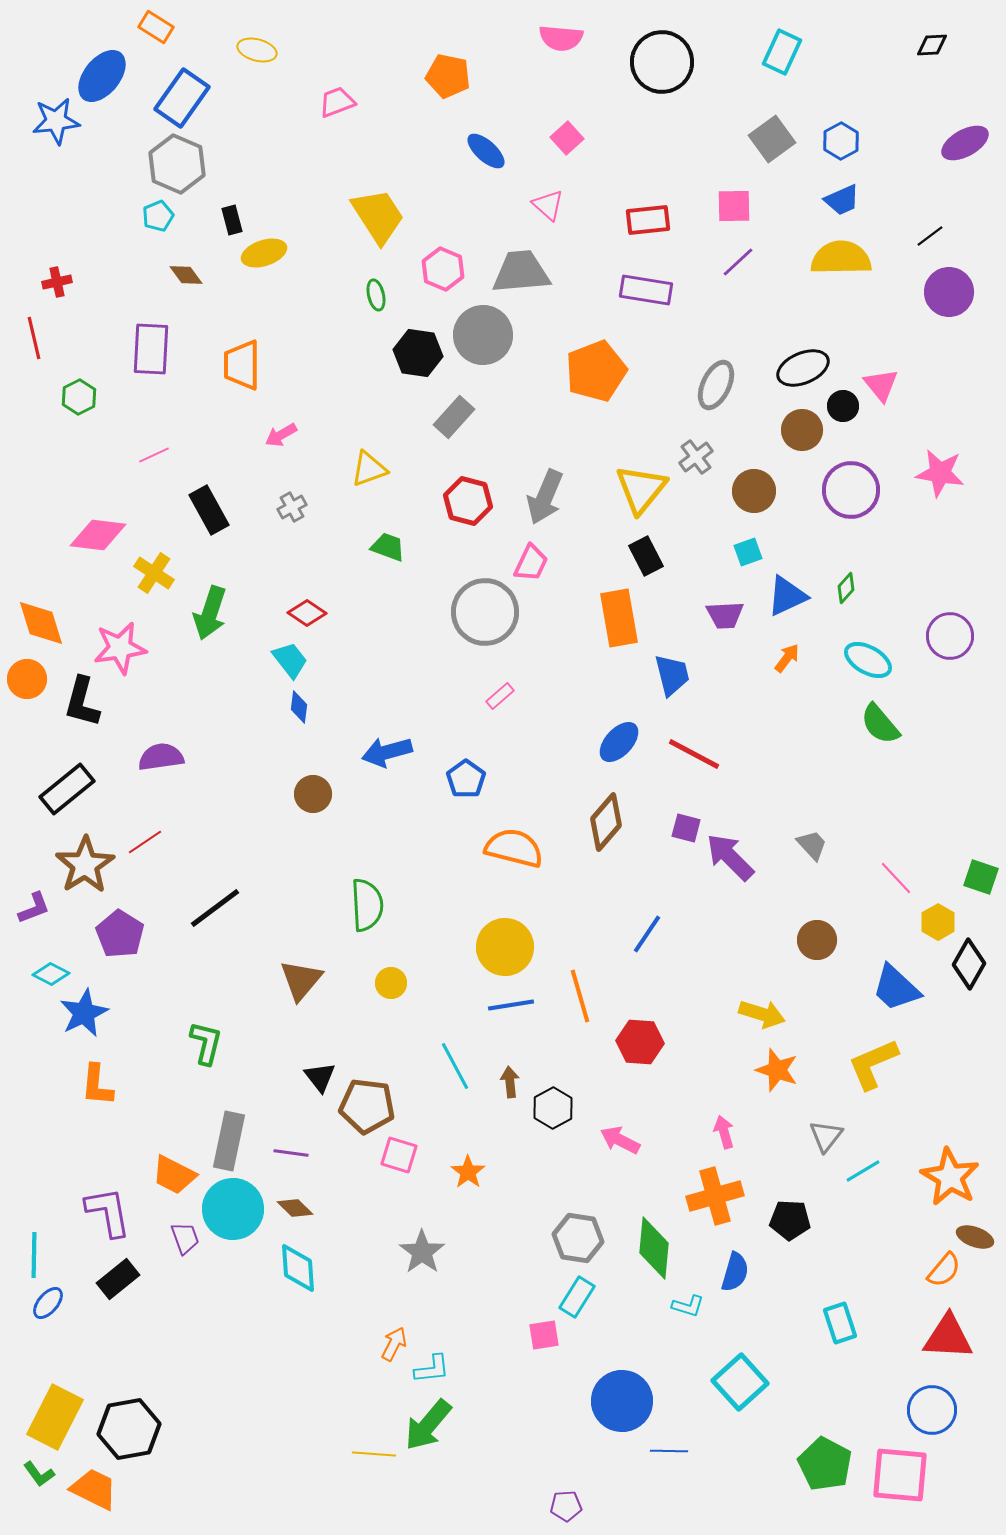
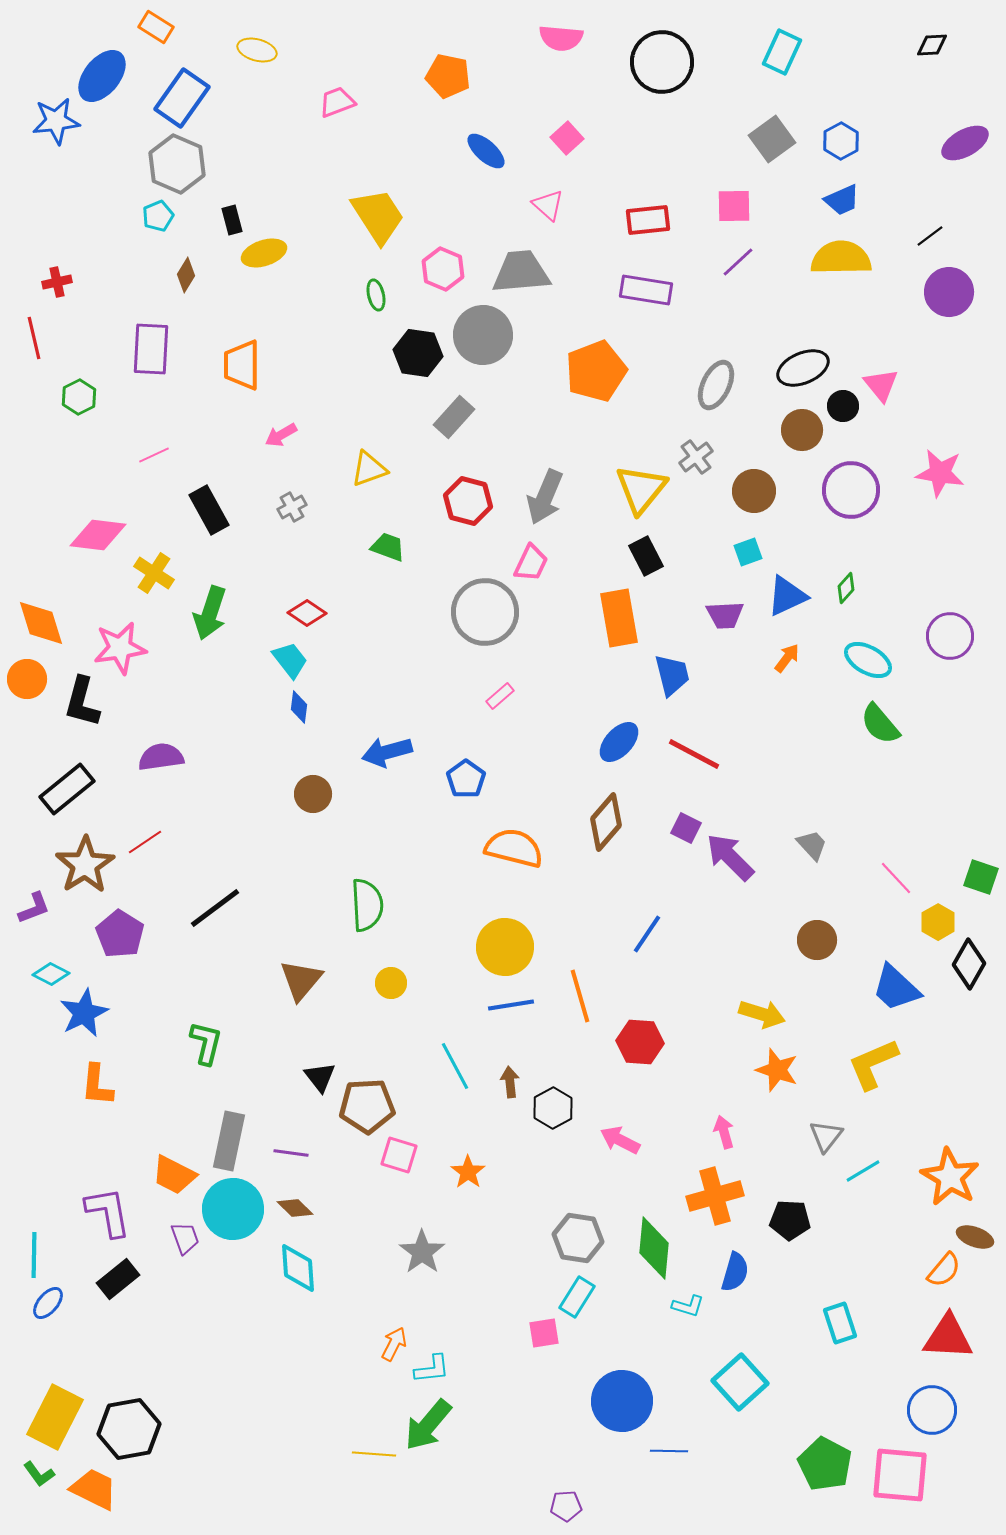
brown diamond at (186, 275): rotated 68 degrees clockwise
purple square at (686, 828): rotated 12 degrees clockwise
brown pentagon at (367, 1106): rotated 10 degrees counterclockwise
pink square at (544, 1335): moved 2 px up
